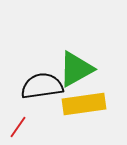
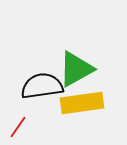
yellow rectangle: moved 2 px left, 1 px up
